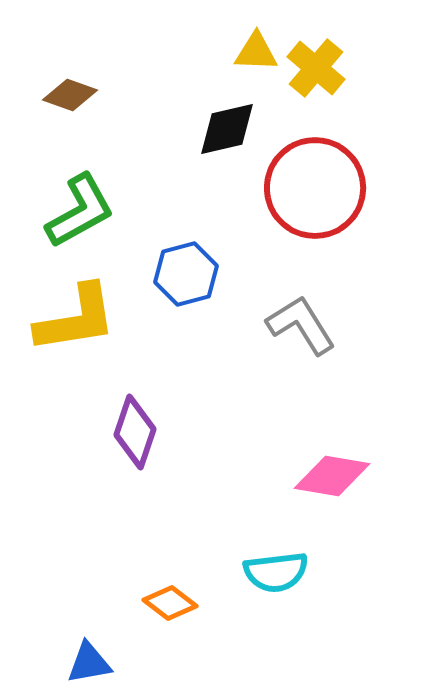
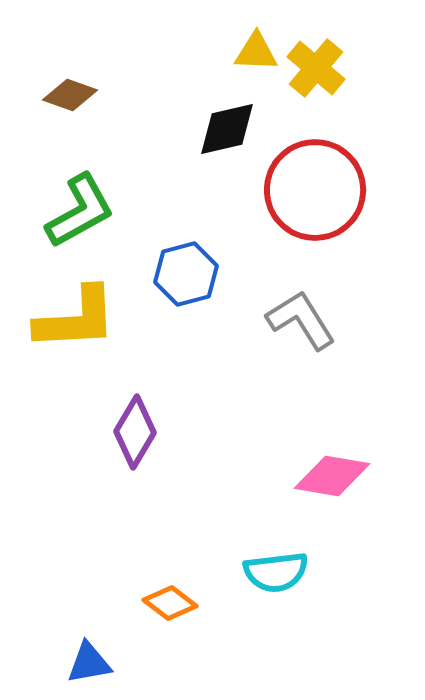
red circle: moved 2 px down
yellow L-shape: rotated 6 degrees clockwise
gray L-shape: moved 5 px up
purple diamond: rotated 12 degrees clockwise
